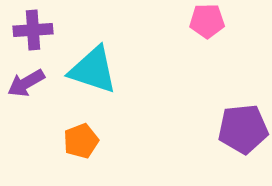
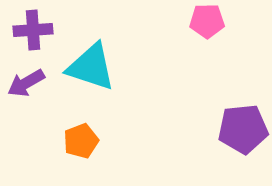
cyan triangle: moved 2 px left, 3 px up
